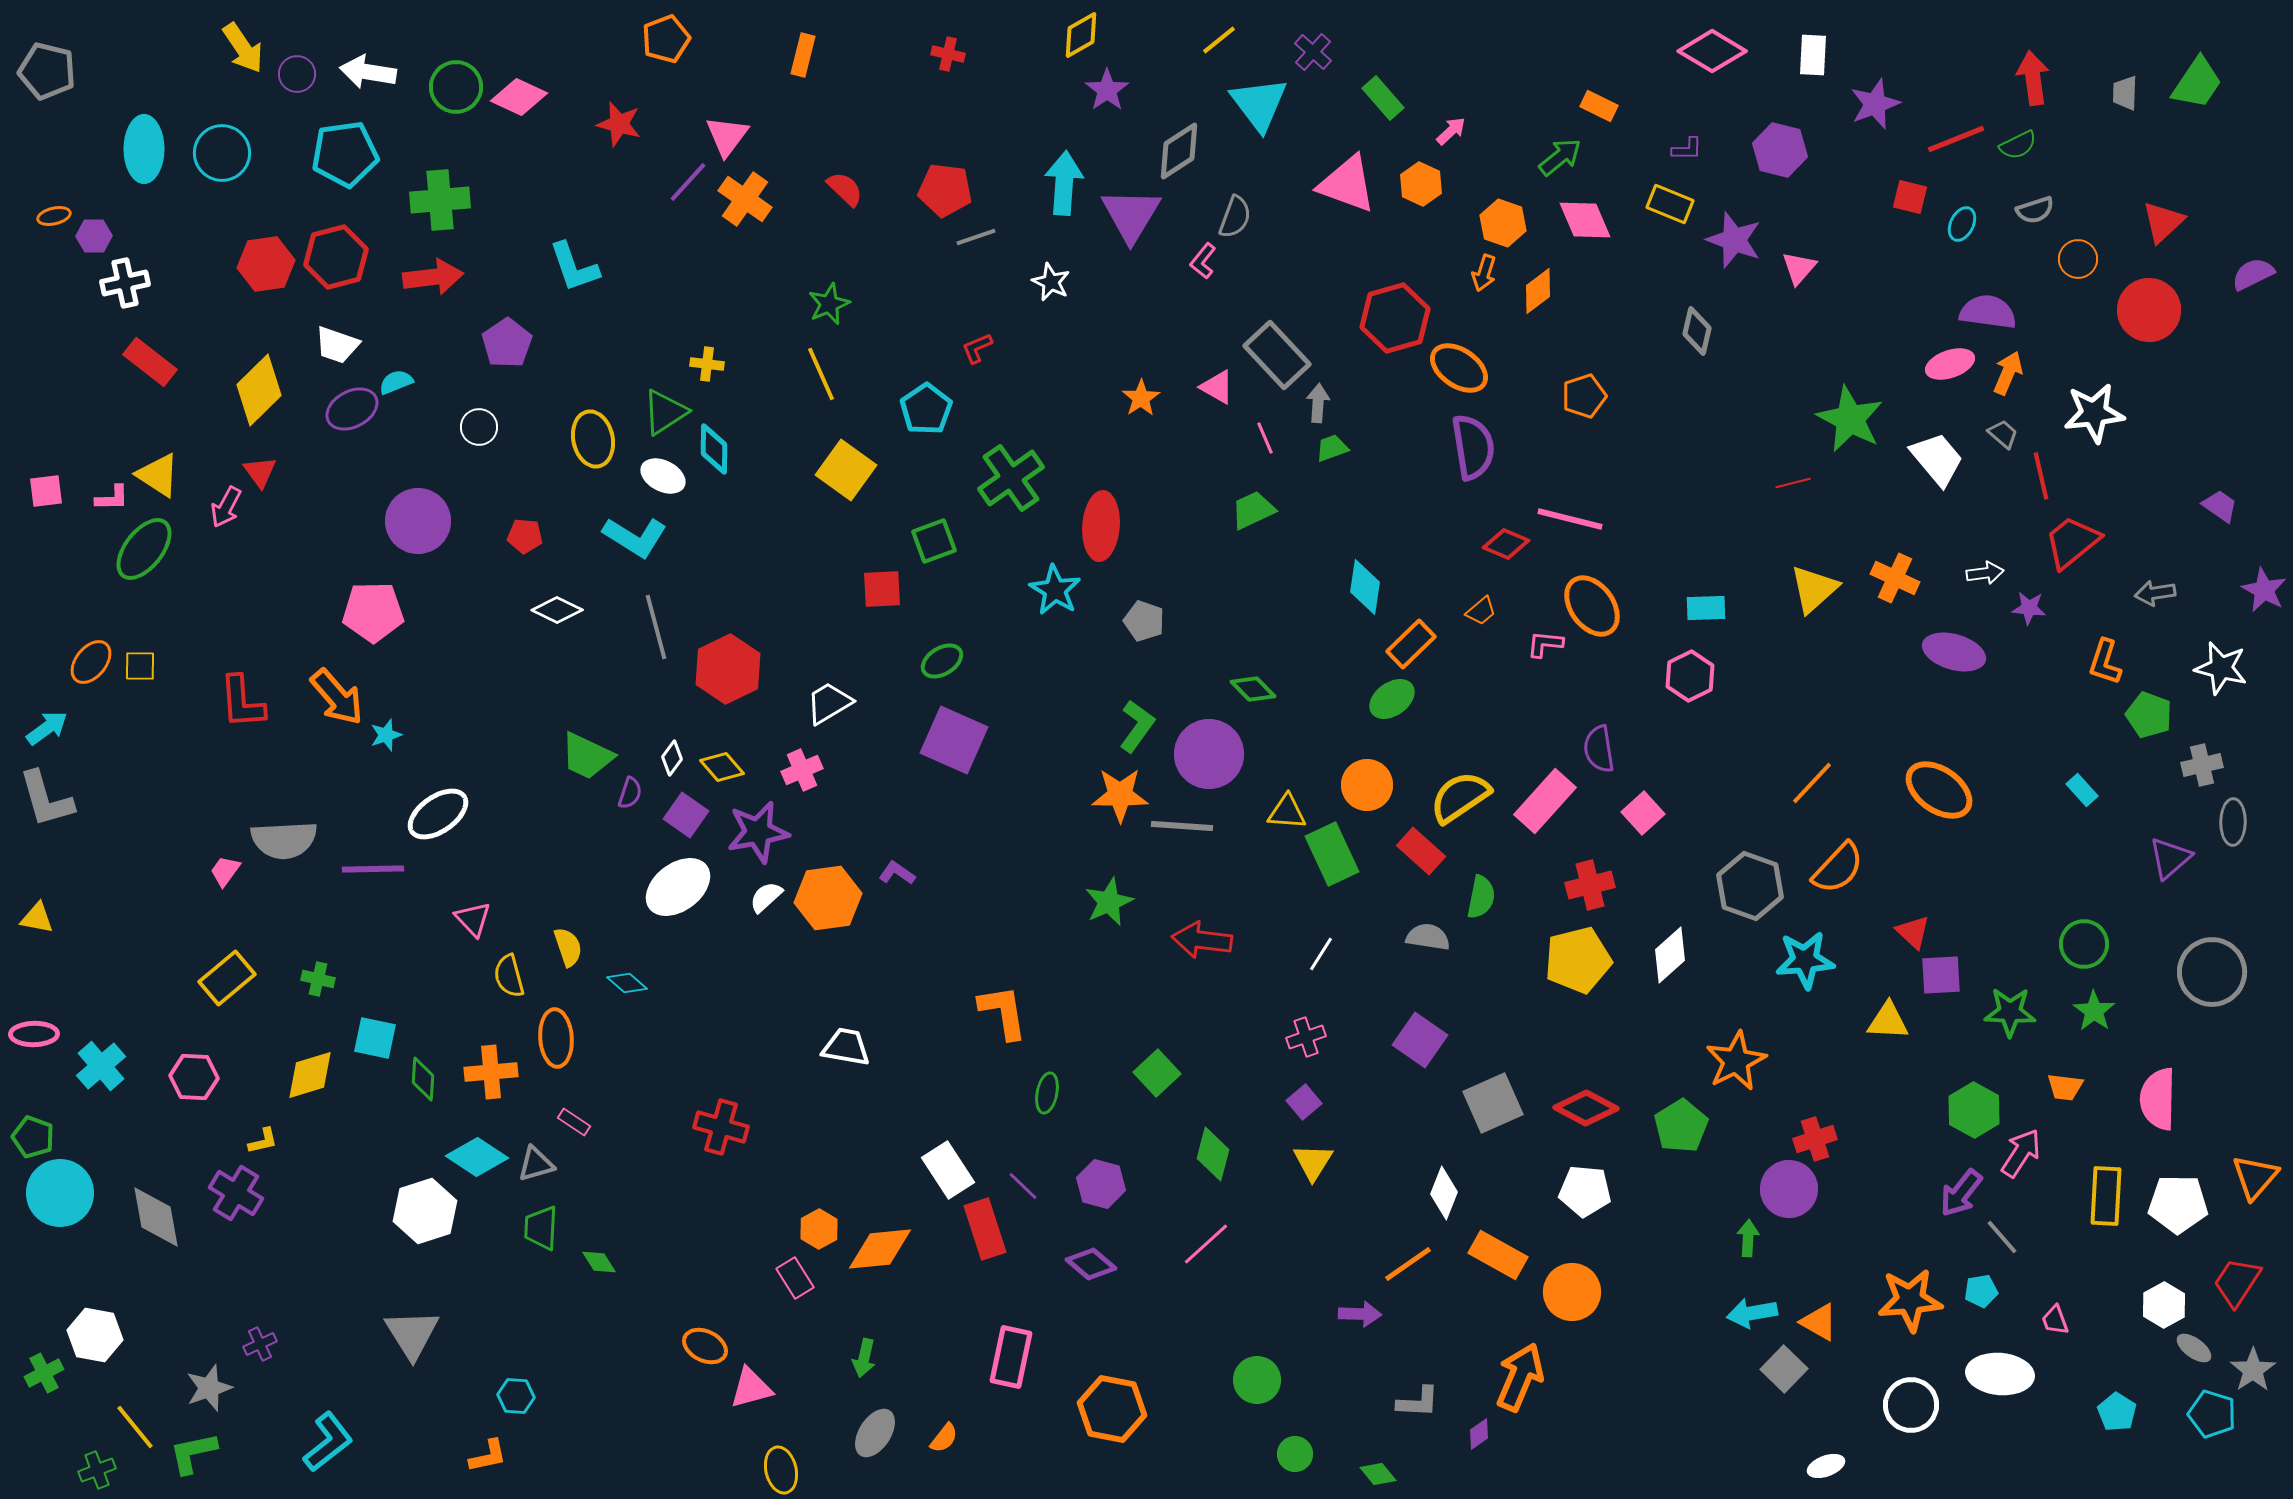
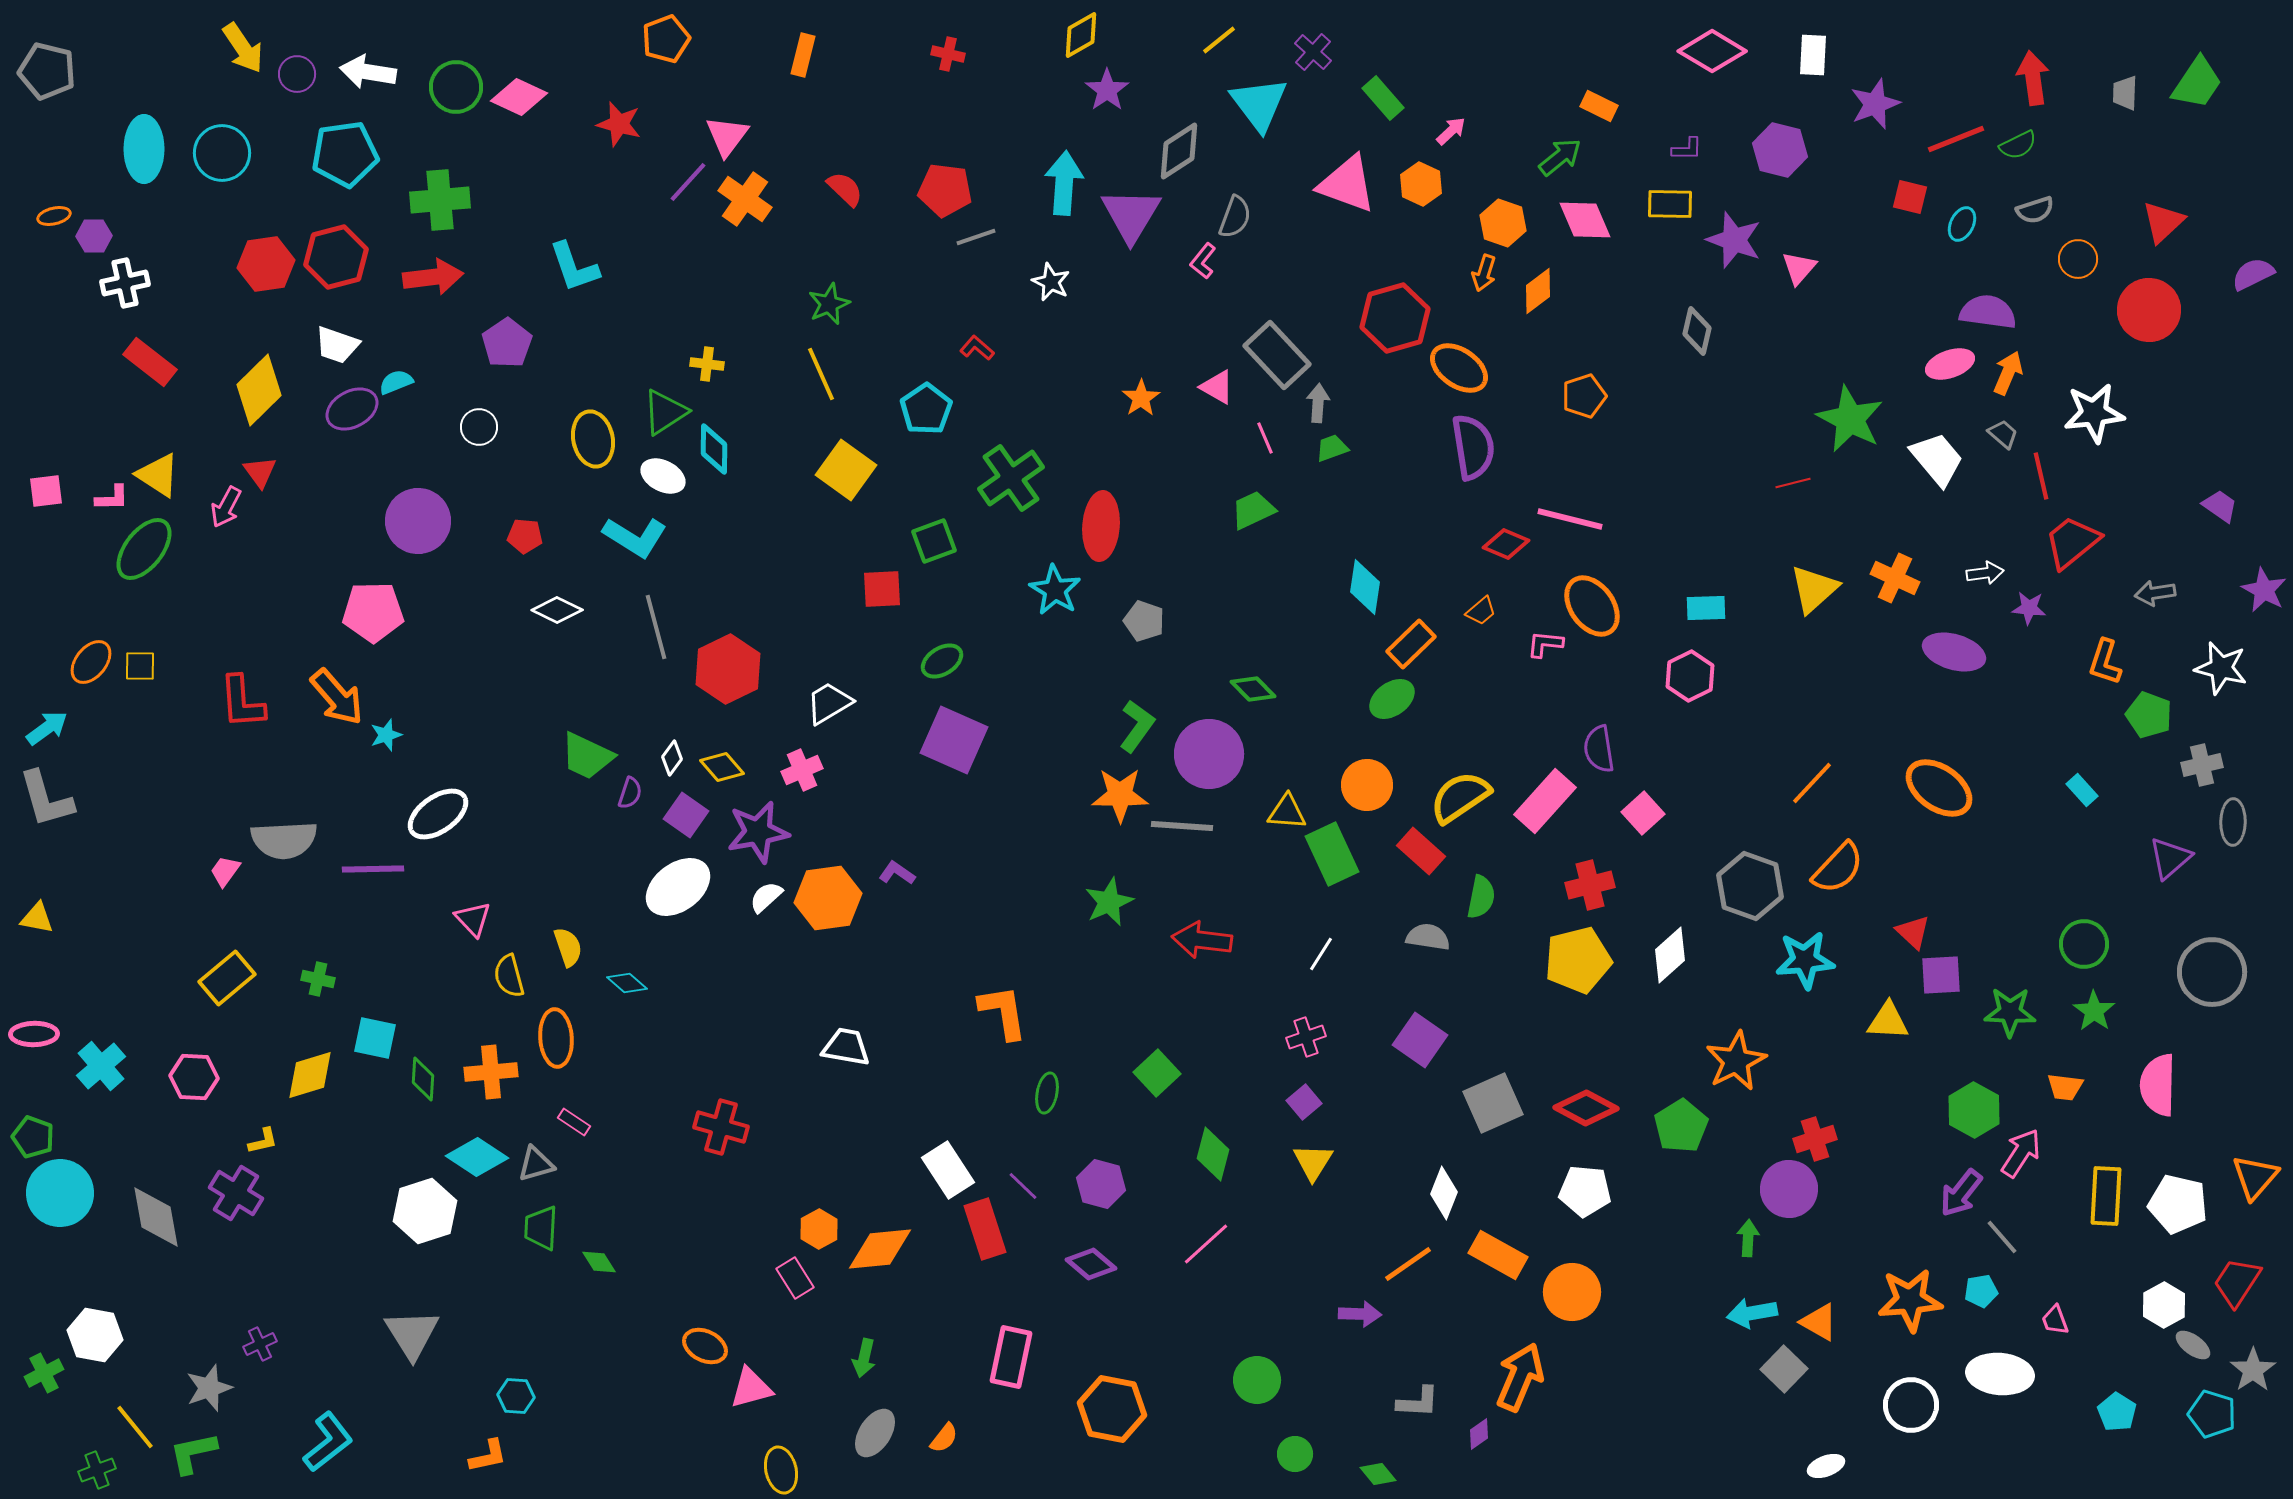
yellow rectangle at (1670, 204): rotated 21 degrees counterclockwise
red L-shape at (977, 348): rotated 64 degrees clockwise
orange ellipse at (1939, 790): moved 2 px up
pink semicircle at (2158, 1099): moved 14 px up
white pentagon at (2178, 1204): rotated 12 degrees clockwise
gray ellipse at (2194, 1348): moved 1 px left, 3 px up
